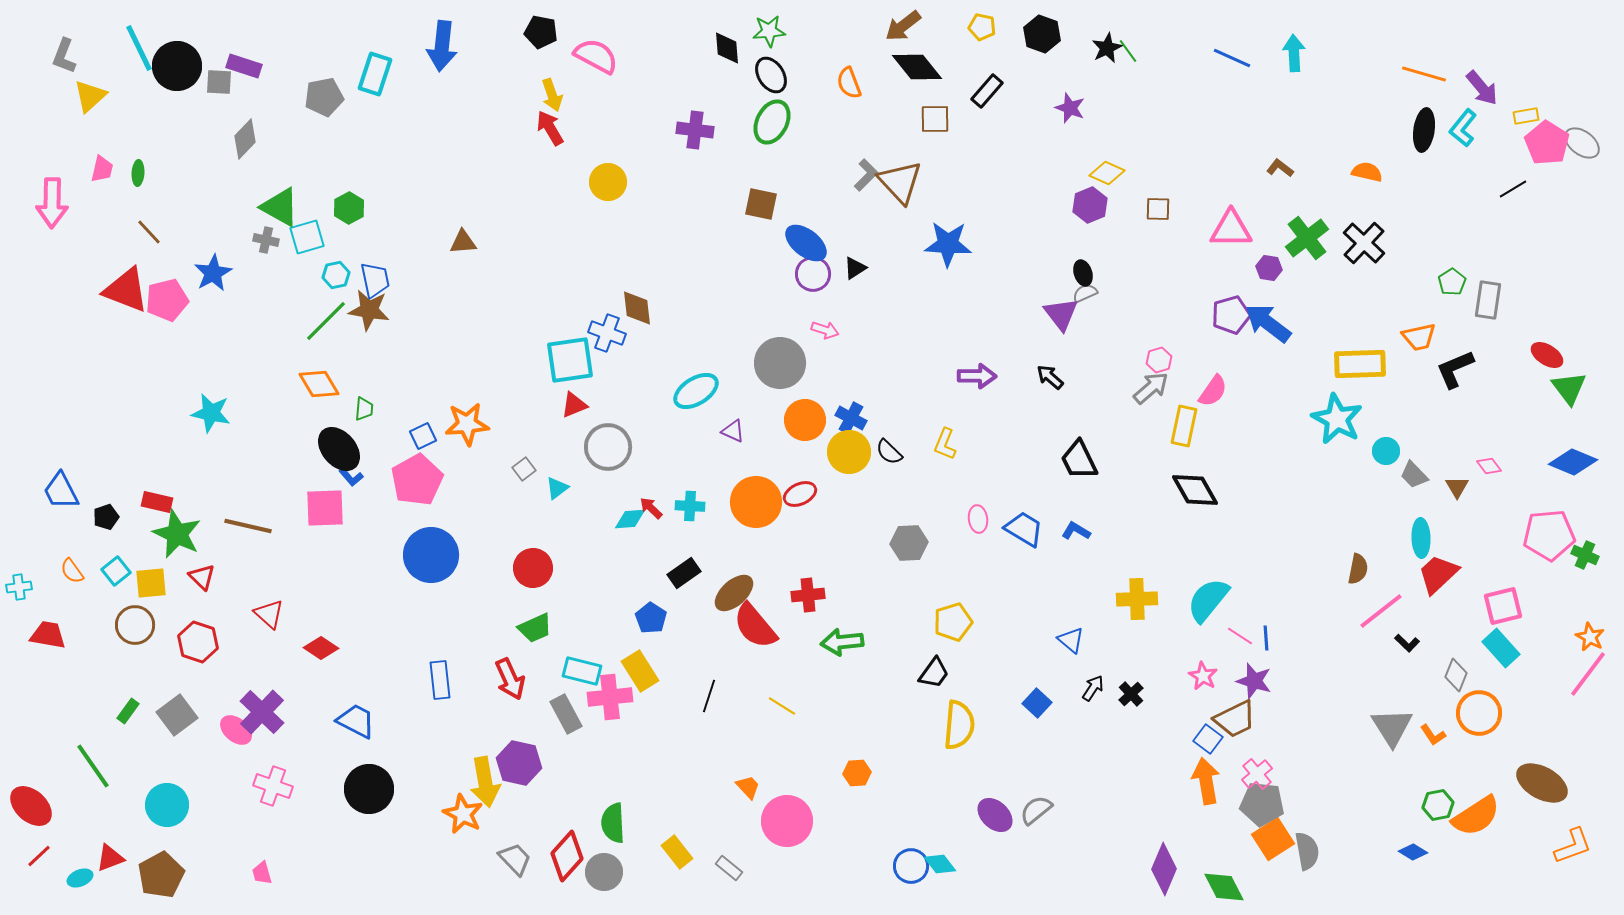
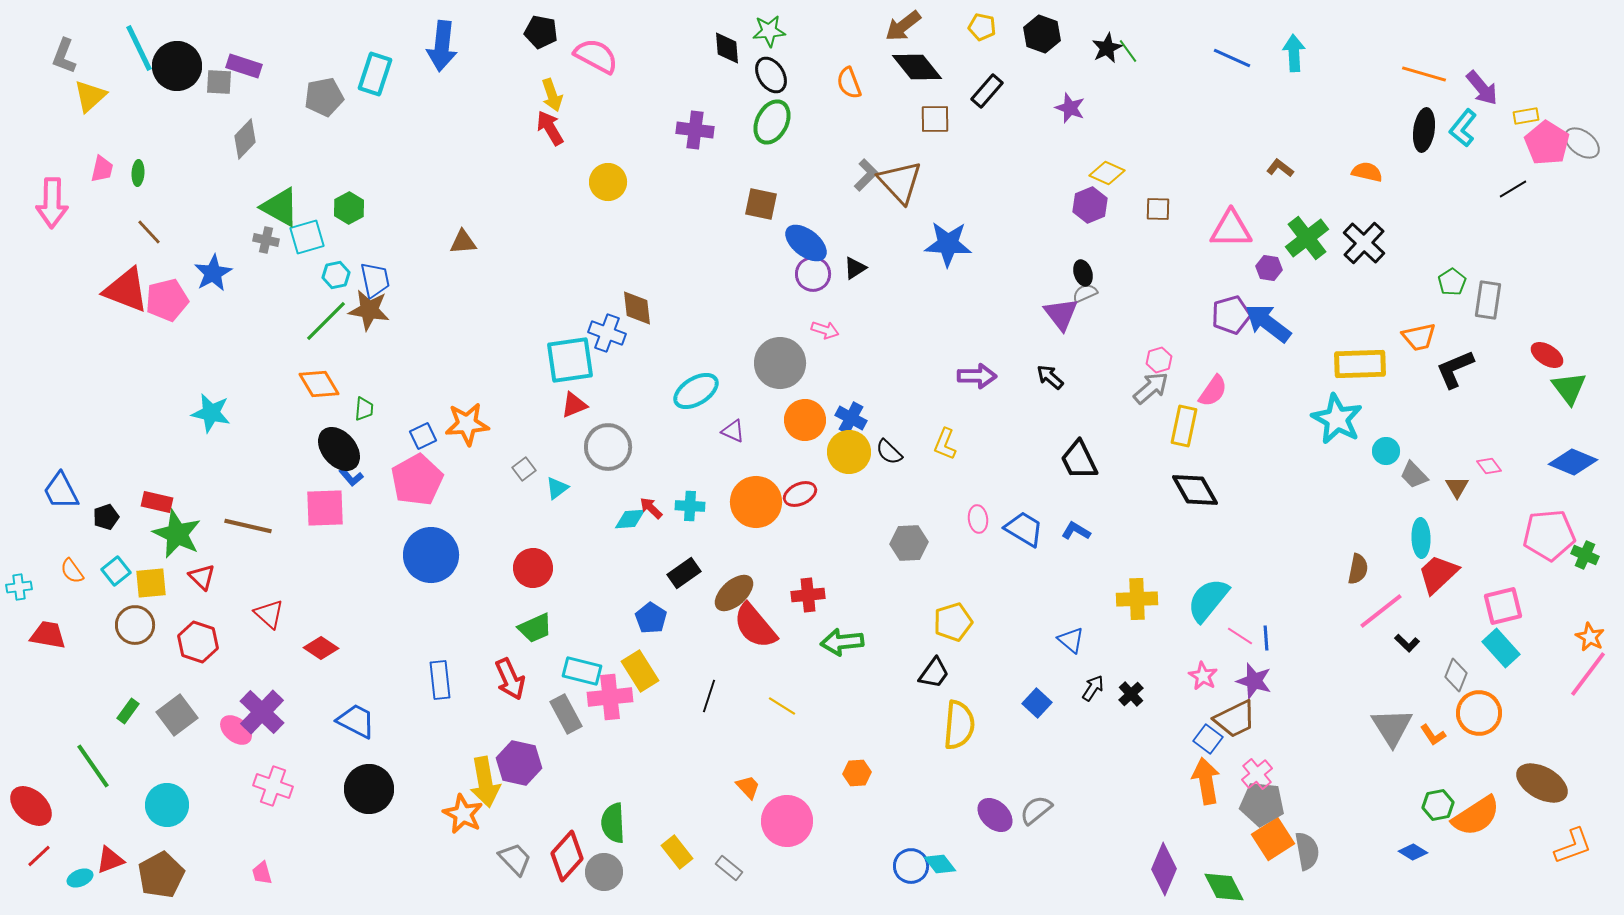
red triangle at (110, 858): moved 2 px down
